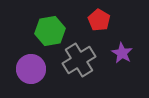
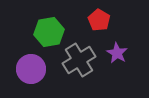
green hexagon: moved 1 px left, 1 px down
purple star: moved 5 px left
